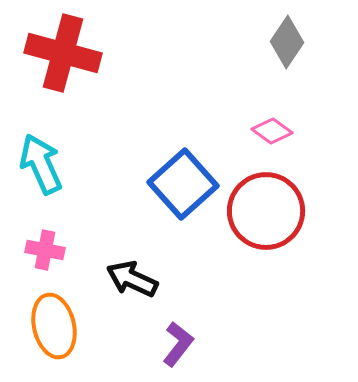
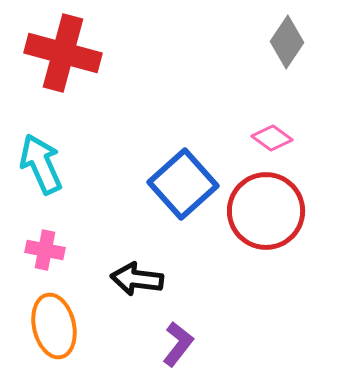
pink diamond: moved 7 px down
black arrow: moved 5 px right; rotated 18 degrees counterclockwise
